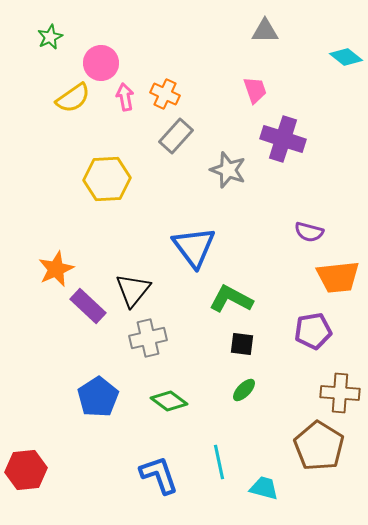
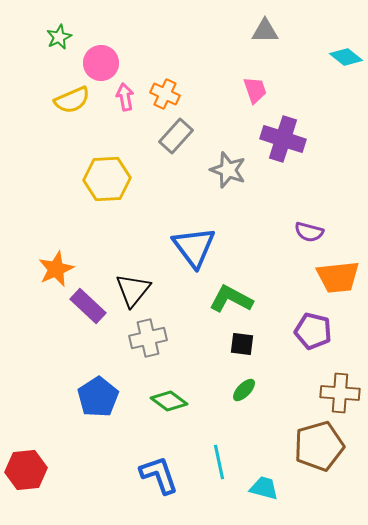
green star: moved 9 px right
yellow semicircle: moved 1 px left, 2 px down; rotated 12 degrees clockwise
purple pentagon: rotated 24 degrees clockwise
brown pentagon: rotated 24 degrees clockwise
